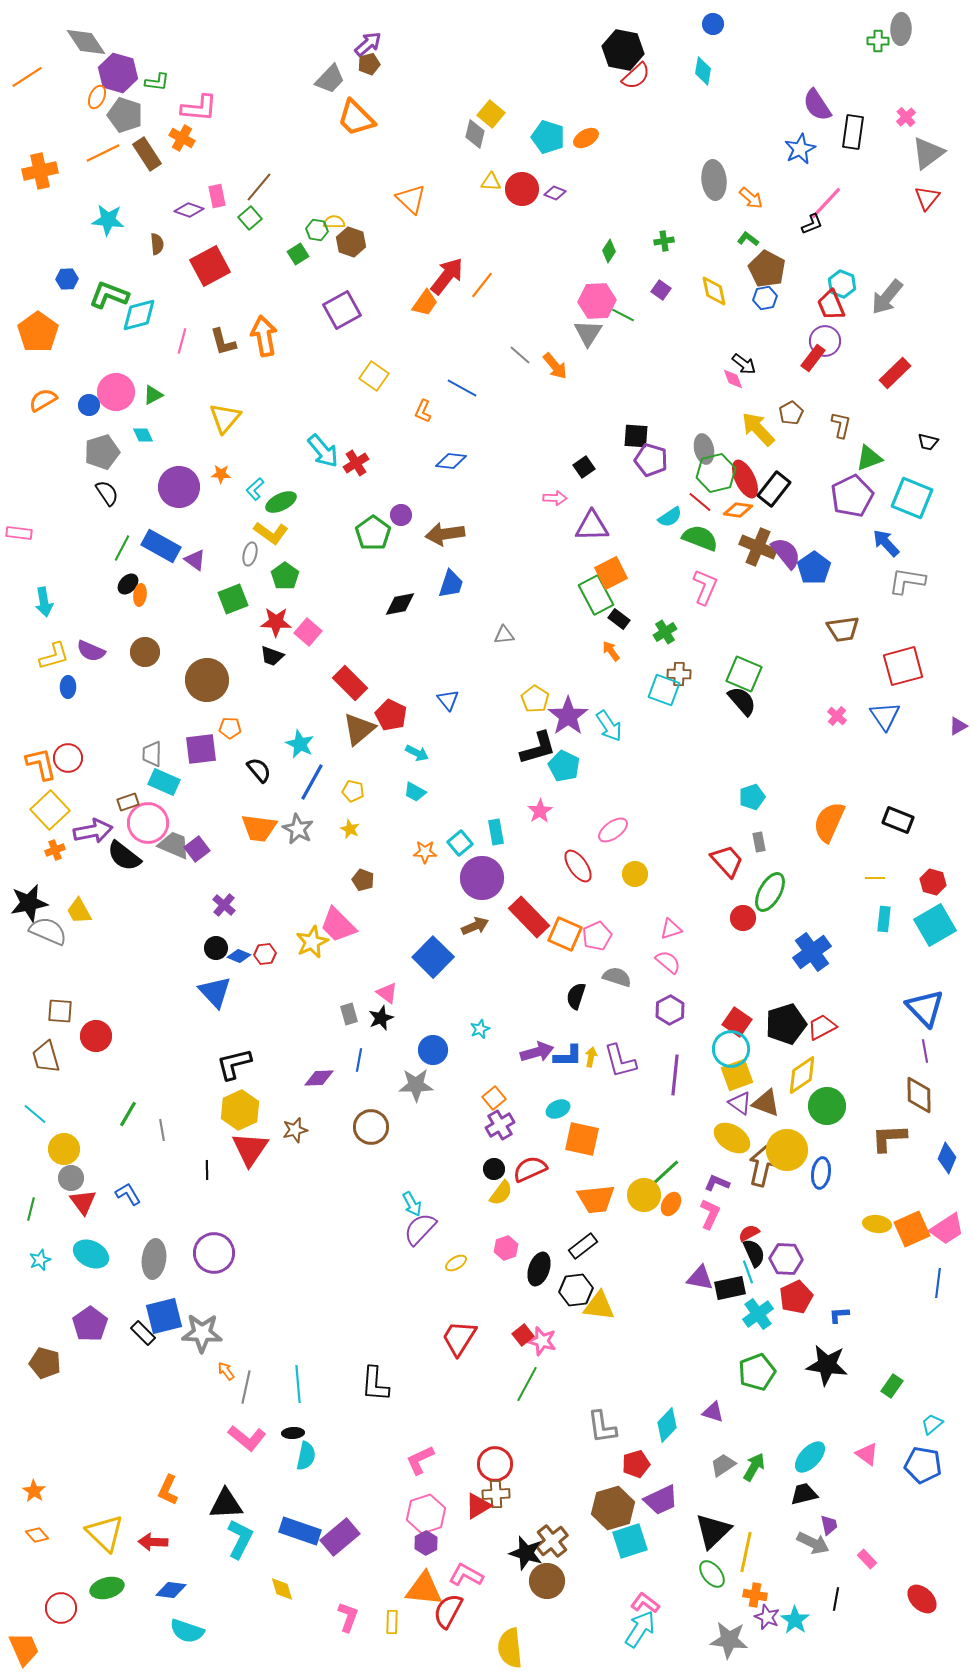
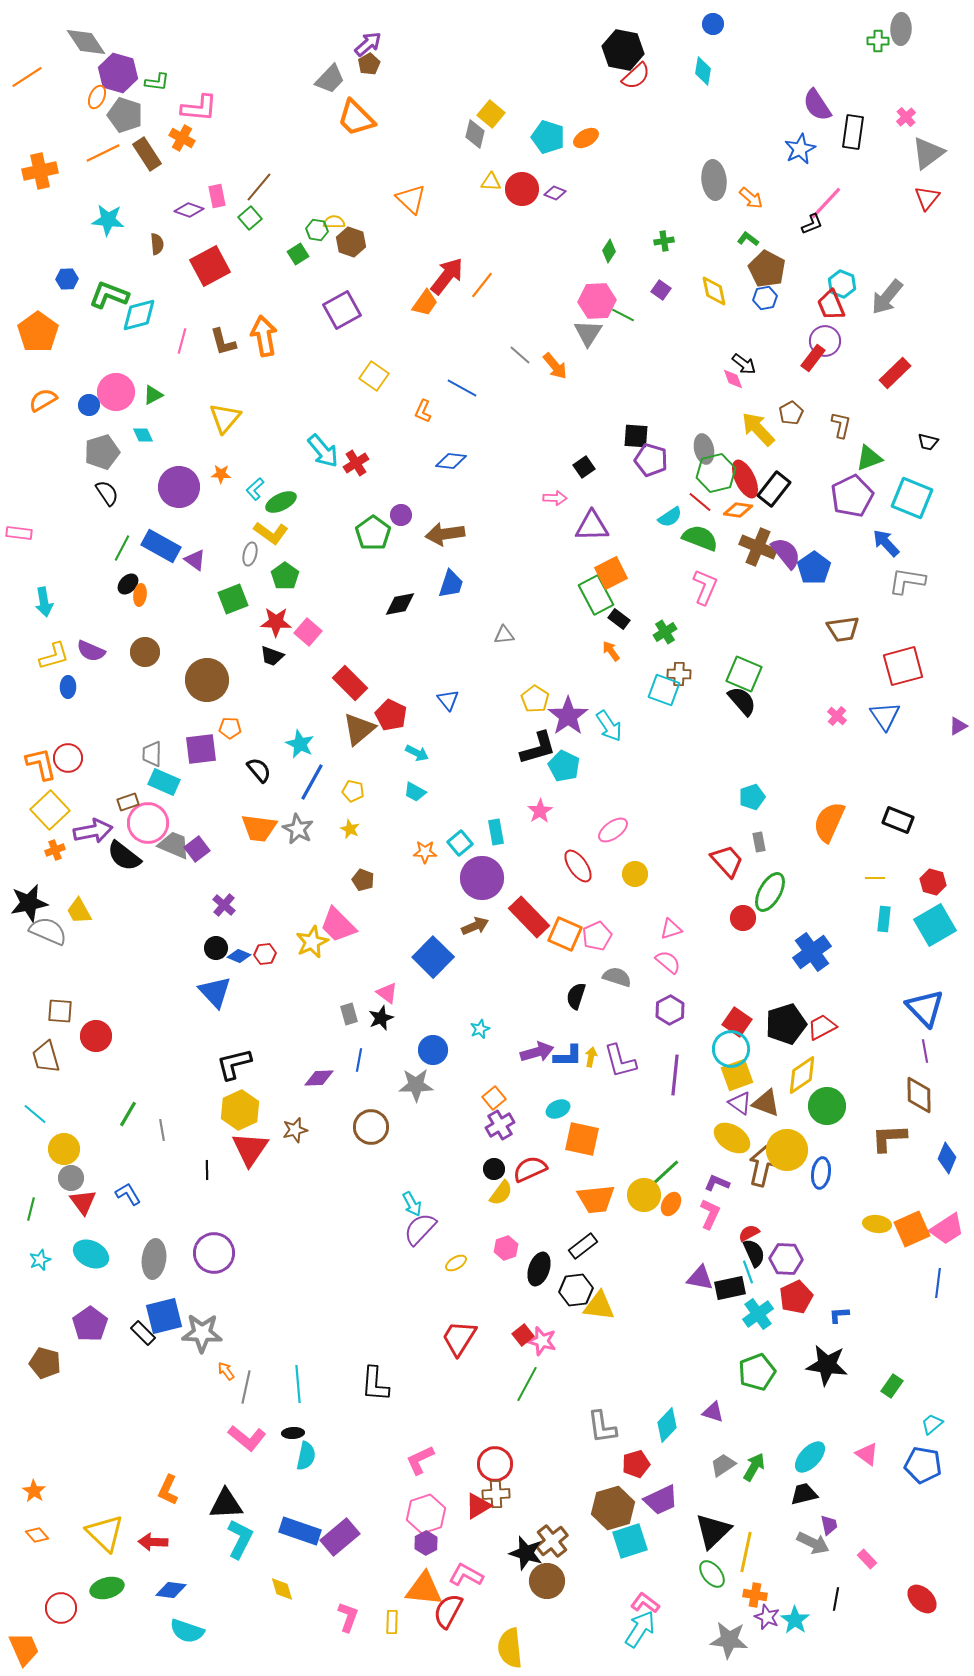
brown pentagon at (369, 64): rotated 15 degrees counterclockwise
